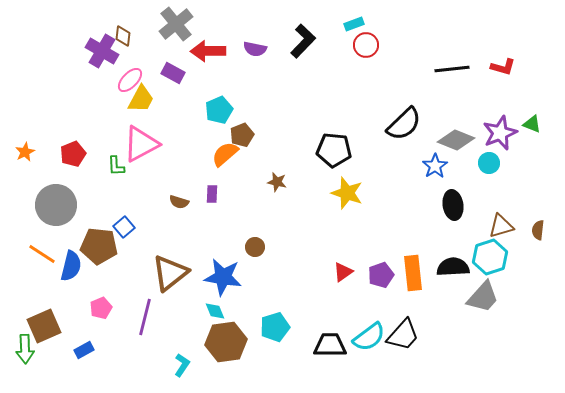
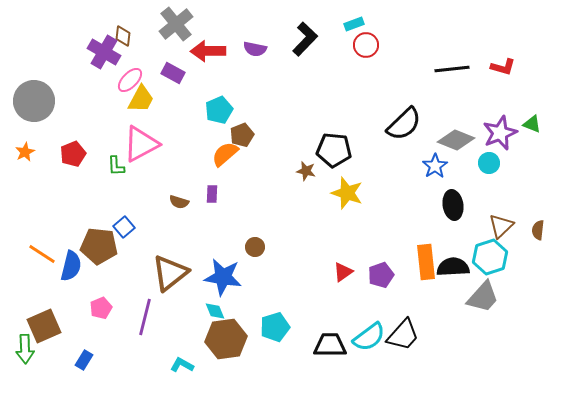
black L-shape at (303, 41): moved 2 px right, 2 px up
purple cross at (102, 51): moved 2 px right, 1 px down
brown star at (277, 182): moved 29 px right, 11 px up
gray circle at (56, 205): moved 22 px left, 104 px up
brown triangle at (501, 226): rotated 28 degrees counterclockwise
orange rectangle at (413, 273): moved 13 px right, 11 px up
brown hexagon at (226, 342): moved 3 px up
blue rectangle at (84, 350): moved 10 px down; rotated 30 degrees counterclockwise
cyan L-shape at (182, 365): rotated 95 degrees counterclockwise
